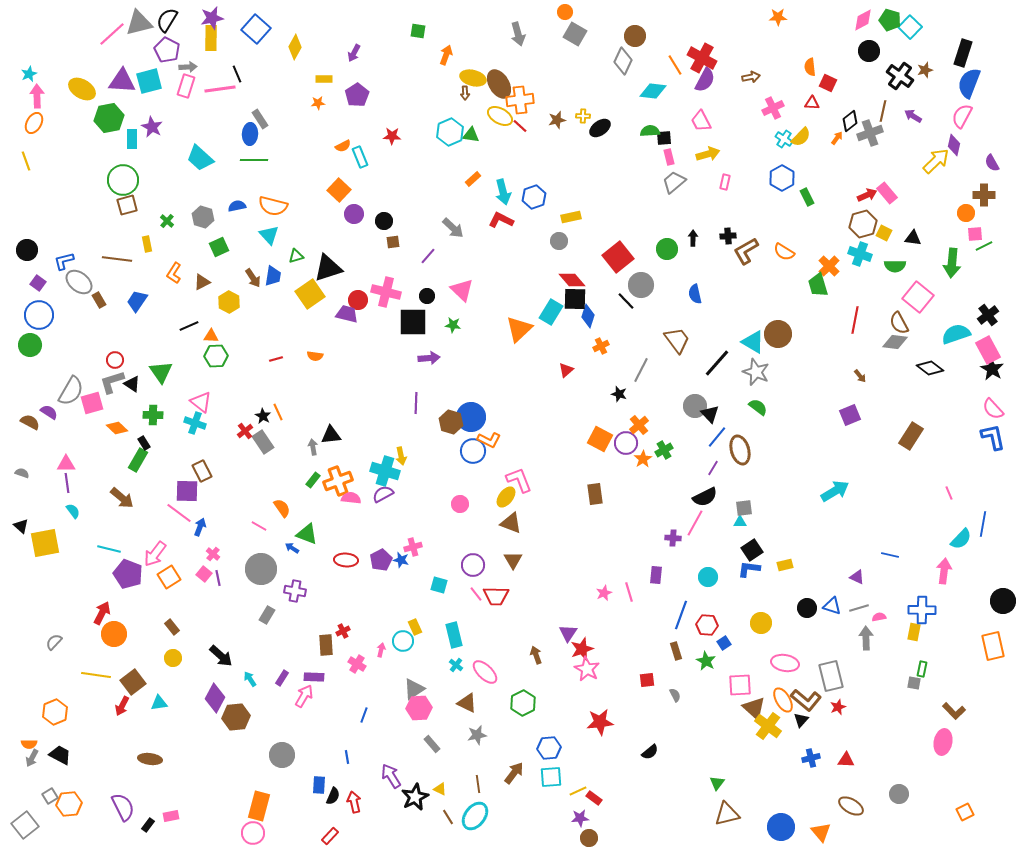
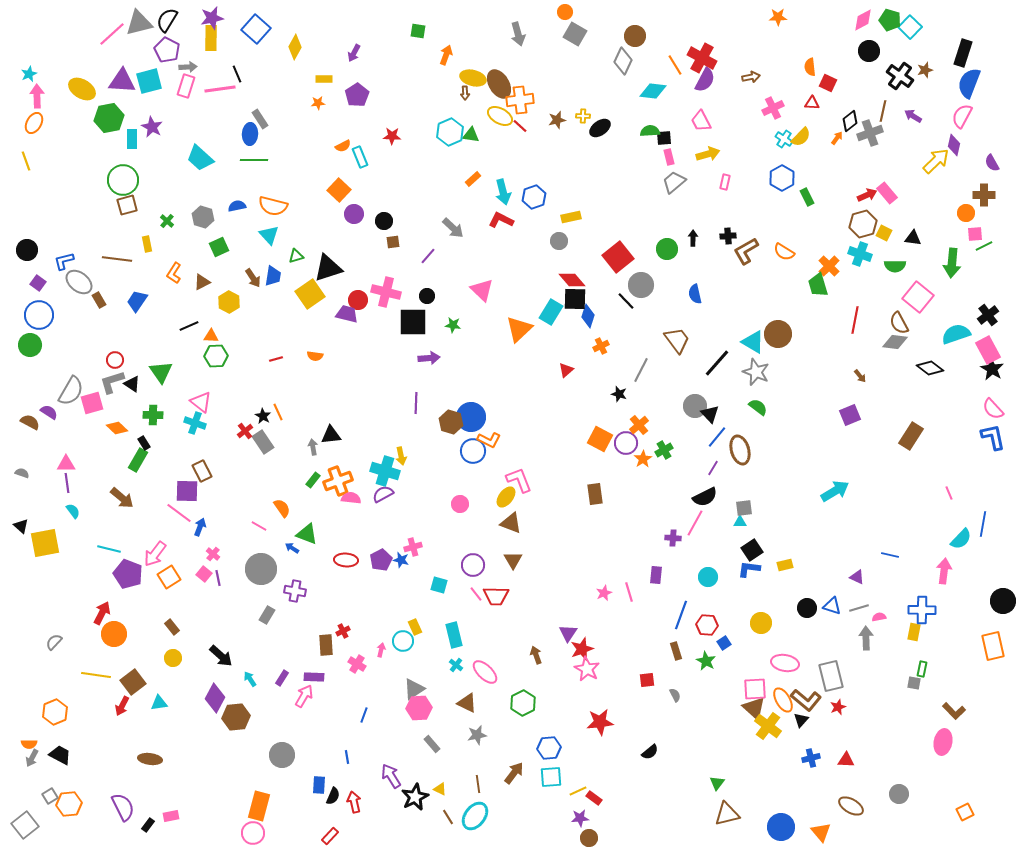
pink triangle at (462, 290): moved 20 px right
pink square at (740, 685): moved 15 px right, 4 px down
